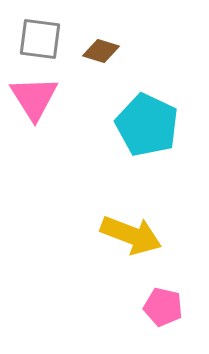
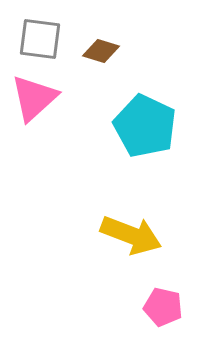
pink triangle: rotated 20 degrees clockwise
cyan pentagon: moved 2 px left, 1 px down
